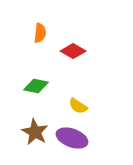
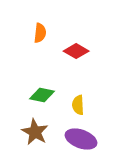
red diamond: moved 3 px right
green diamond: moved 6 px right, 9 px down
yellow semicircle: moved 1 px up; rotated 54 degrees clockwise
purple ellipse: moved 9 px right, 1 px down
